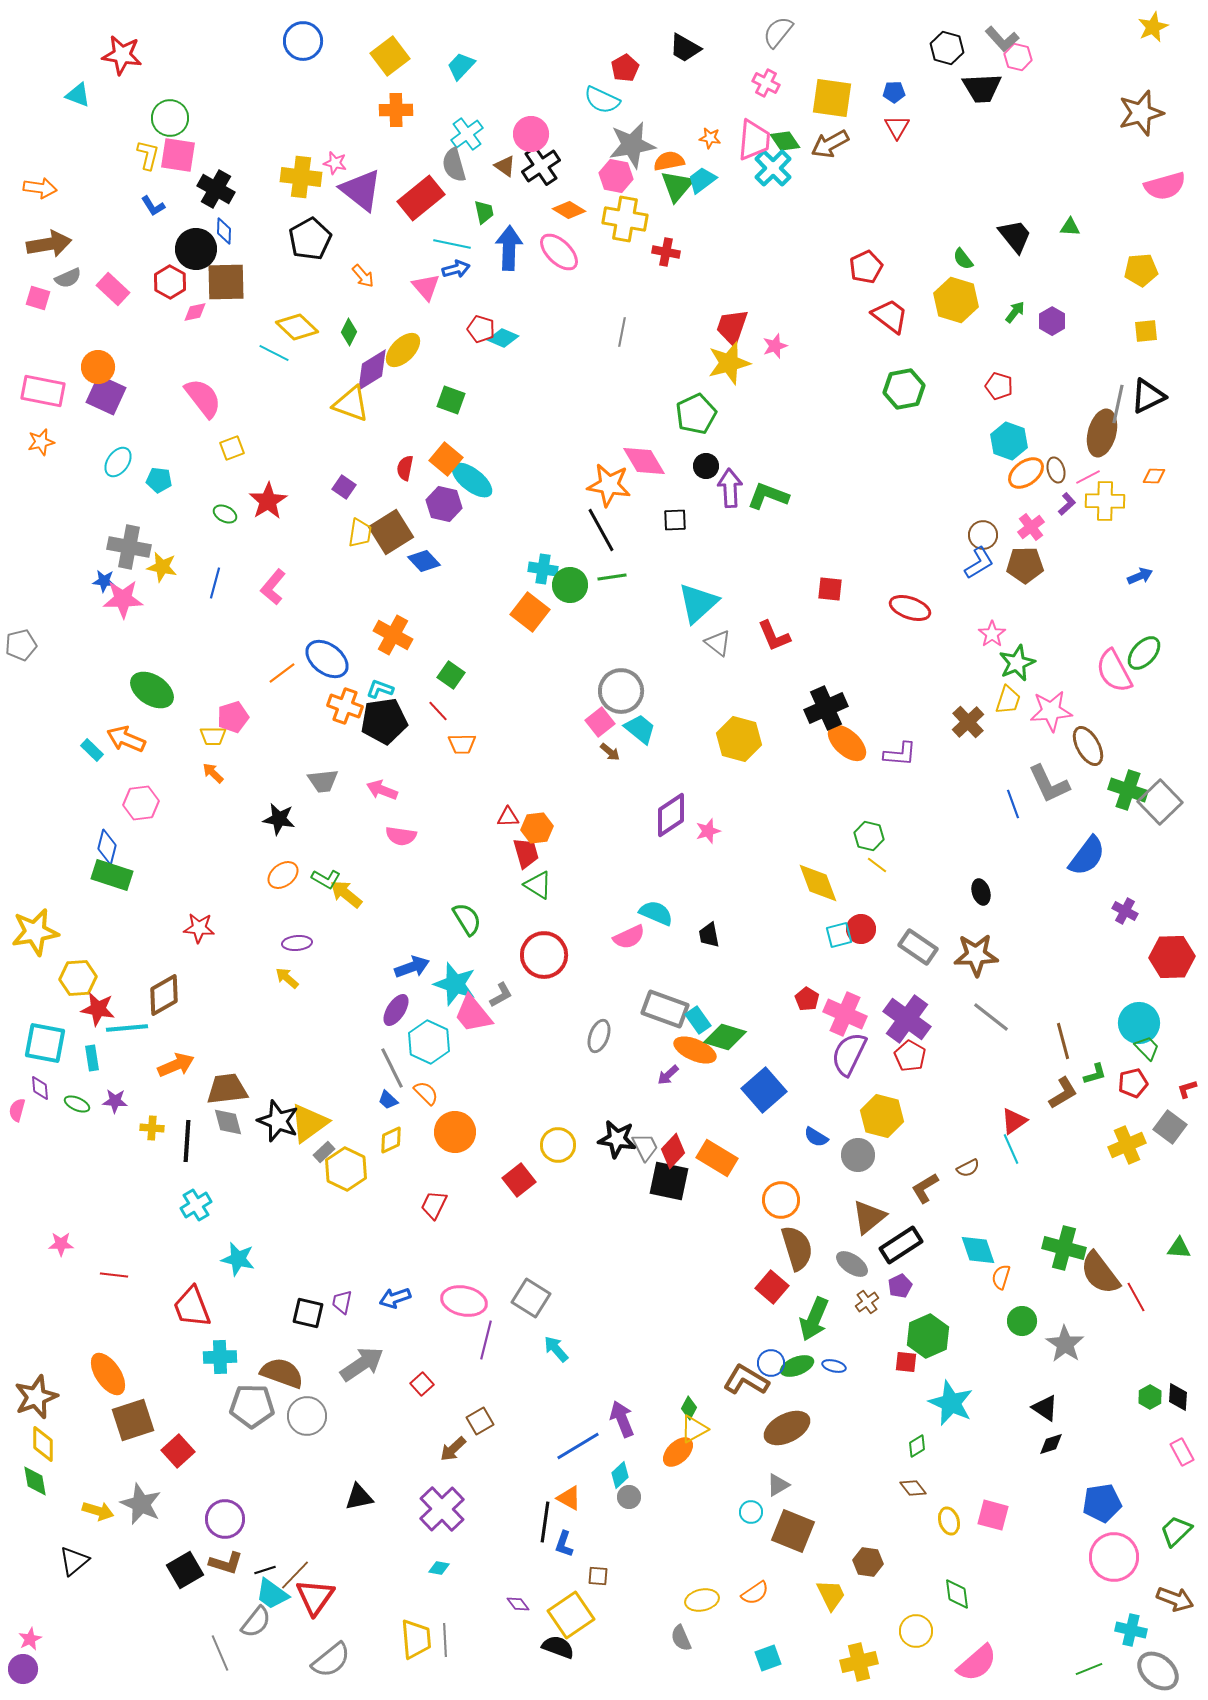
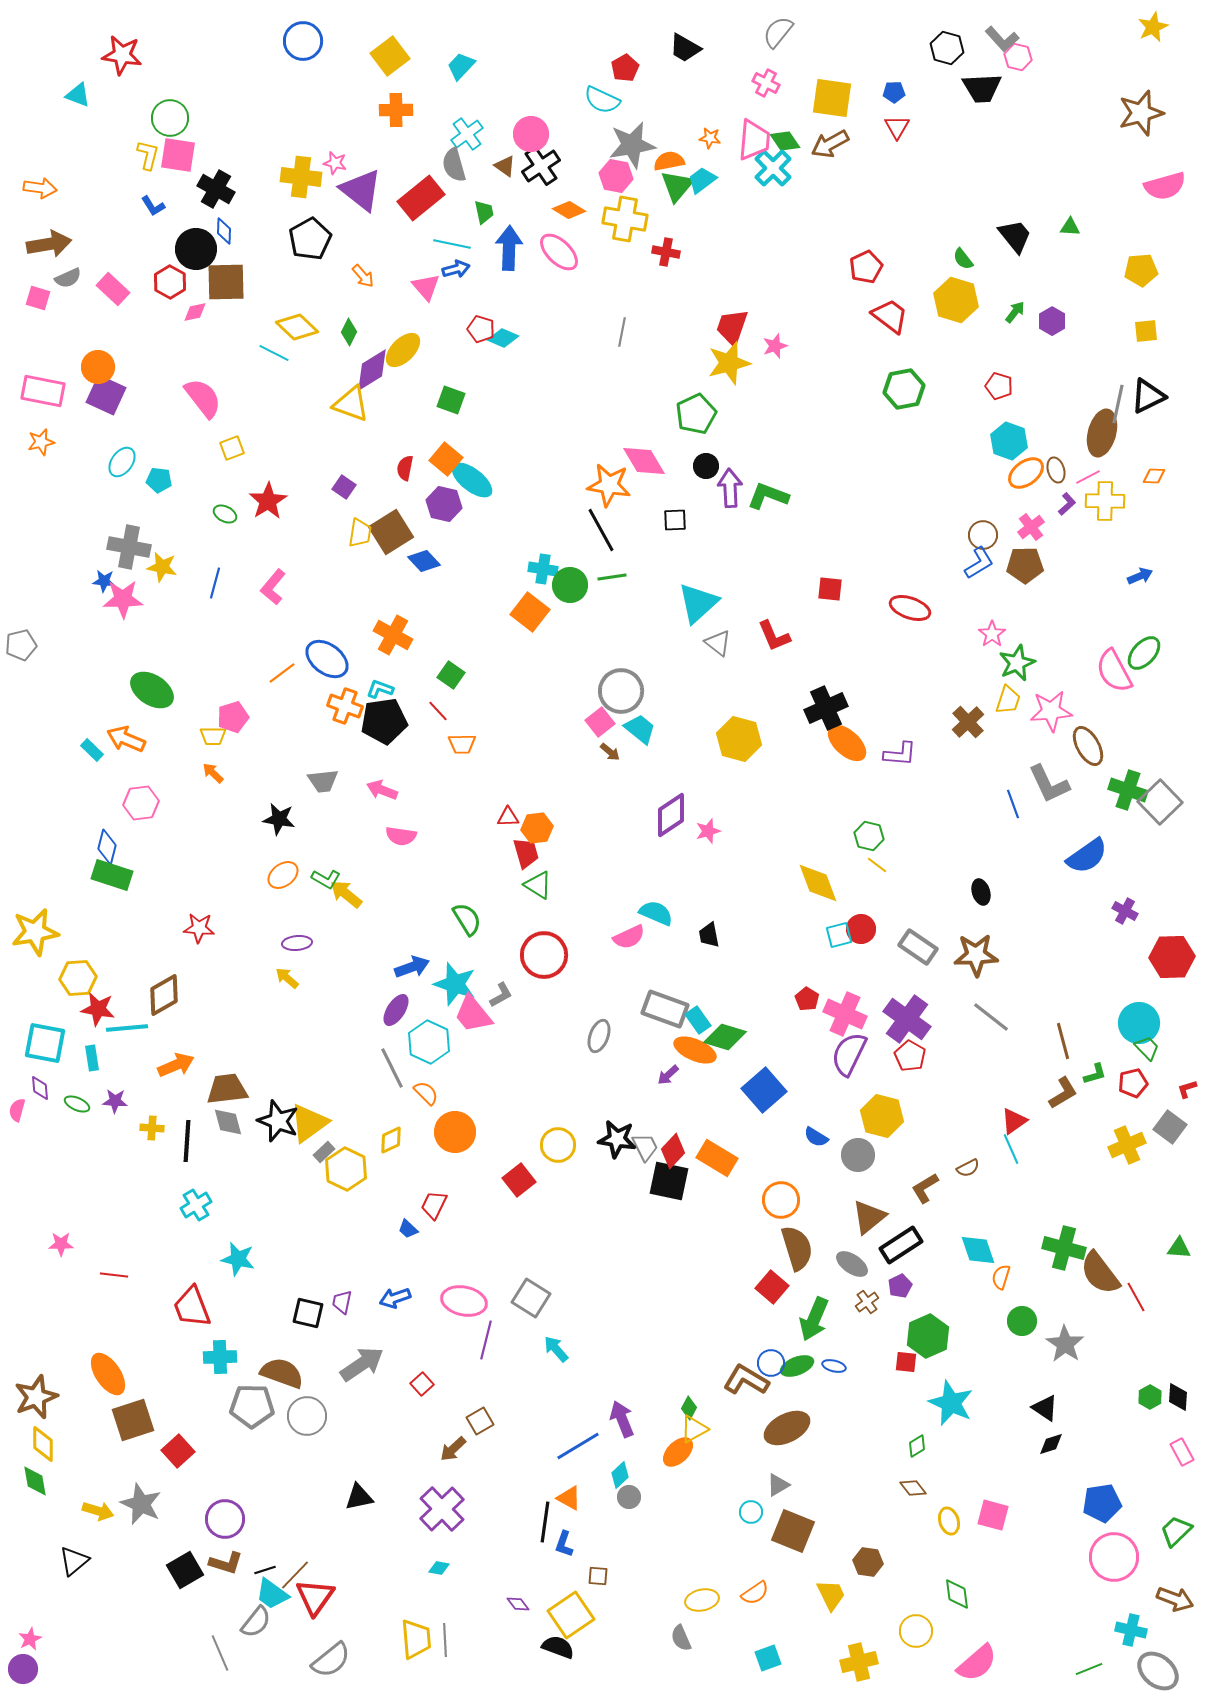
cyan ellipse at (118, 462): moved 4 px right
blue semicircle at (1087, 856): rotated 18 degrees clockwise
blue trapezoid at (388, 1100): moved 20 px right, 129 px down
